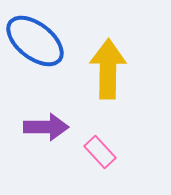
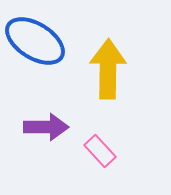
blue ellipse: rotated 6 degrees counterclockwise
pink rectangle: moved 1 px up
